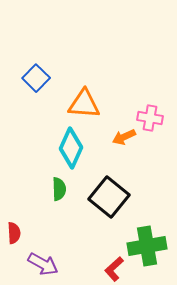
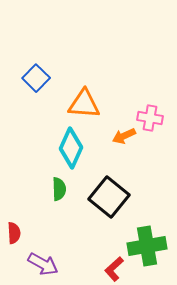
orange arrow: moved 1 px up
